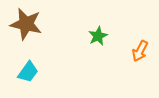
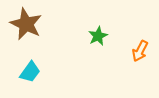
brown star: rotated 12 degrees clockwise
cyan trapezoid: moved 2 px right
